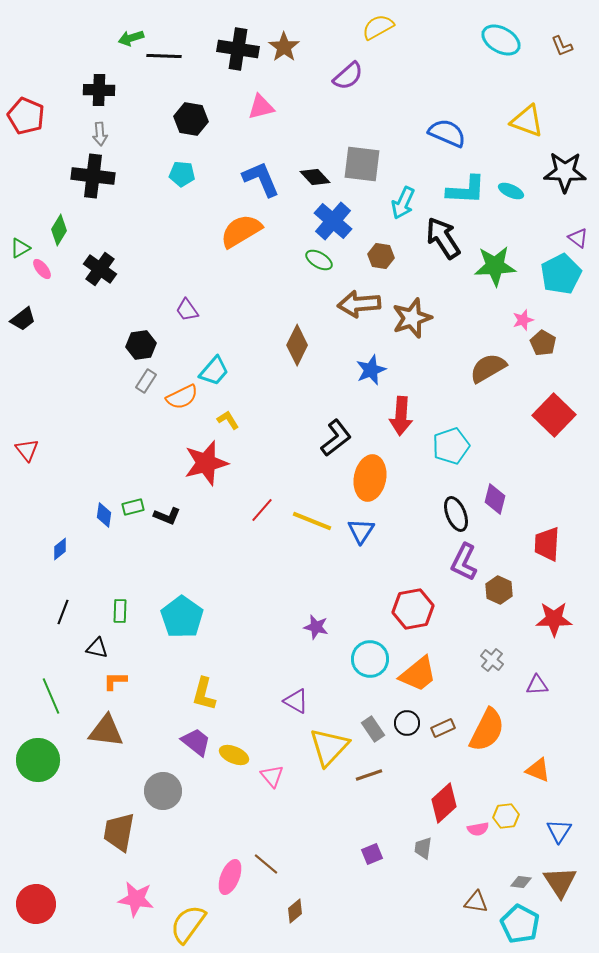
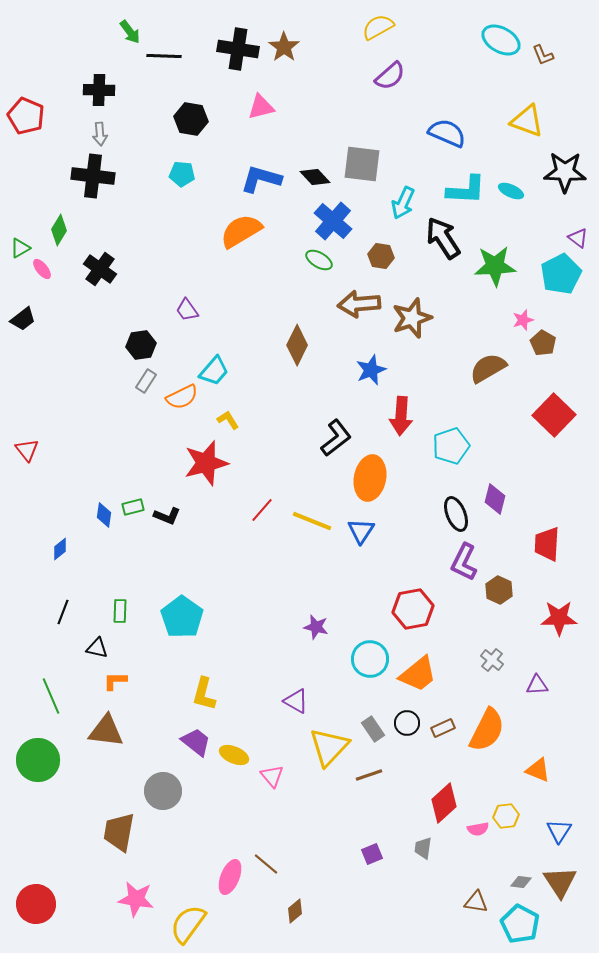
green arrow at (131, 38): moved 1 px left, 6 px up; rotated 110 degrees counterclockwise
brown L-shape at (562, 46): moved 19 px left, 9 px down
purple semicircle at (348, 76): moved 42 px right
blue L-shape at (261, 179): rotated 51 degrees counterclockwise
red star at (554, 619): moved 5 px right, 1 px up
